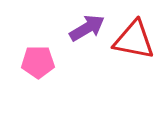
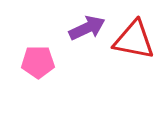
purple arrow: rotated 6 degrees clockwise
